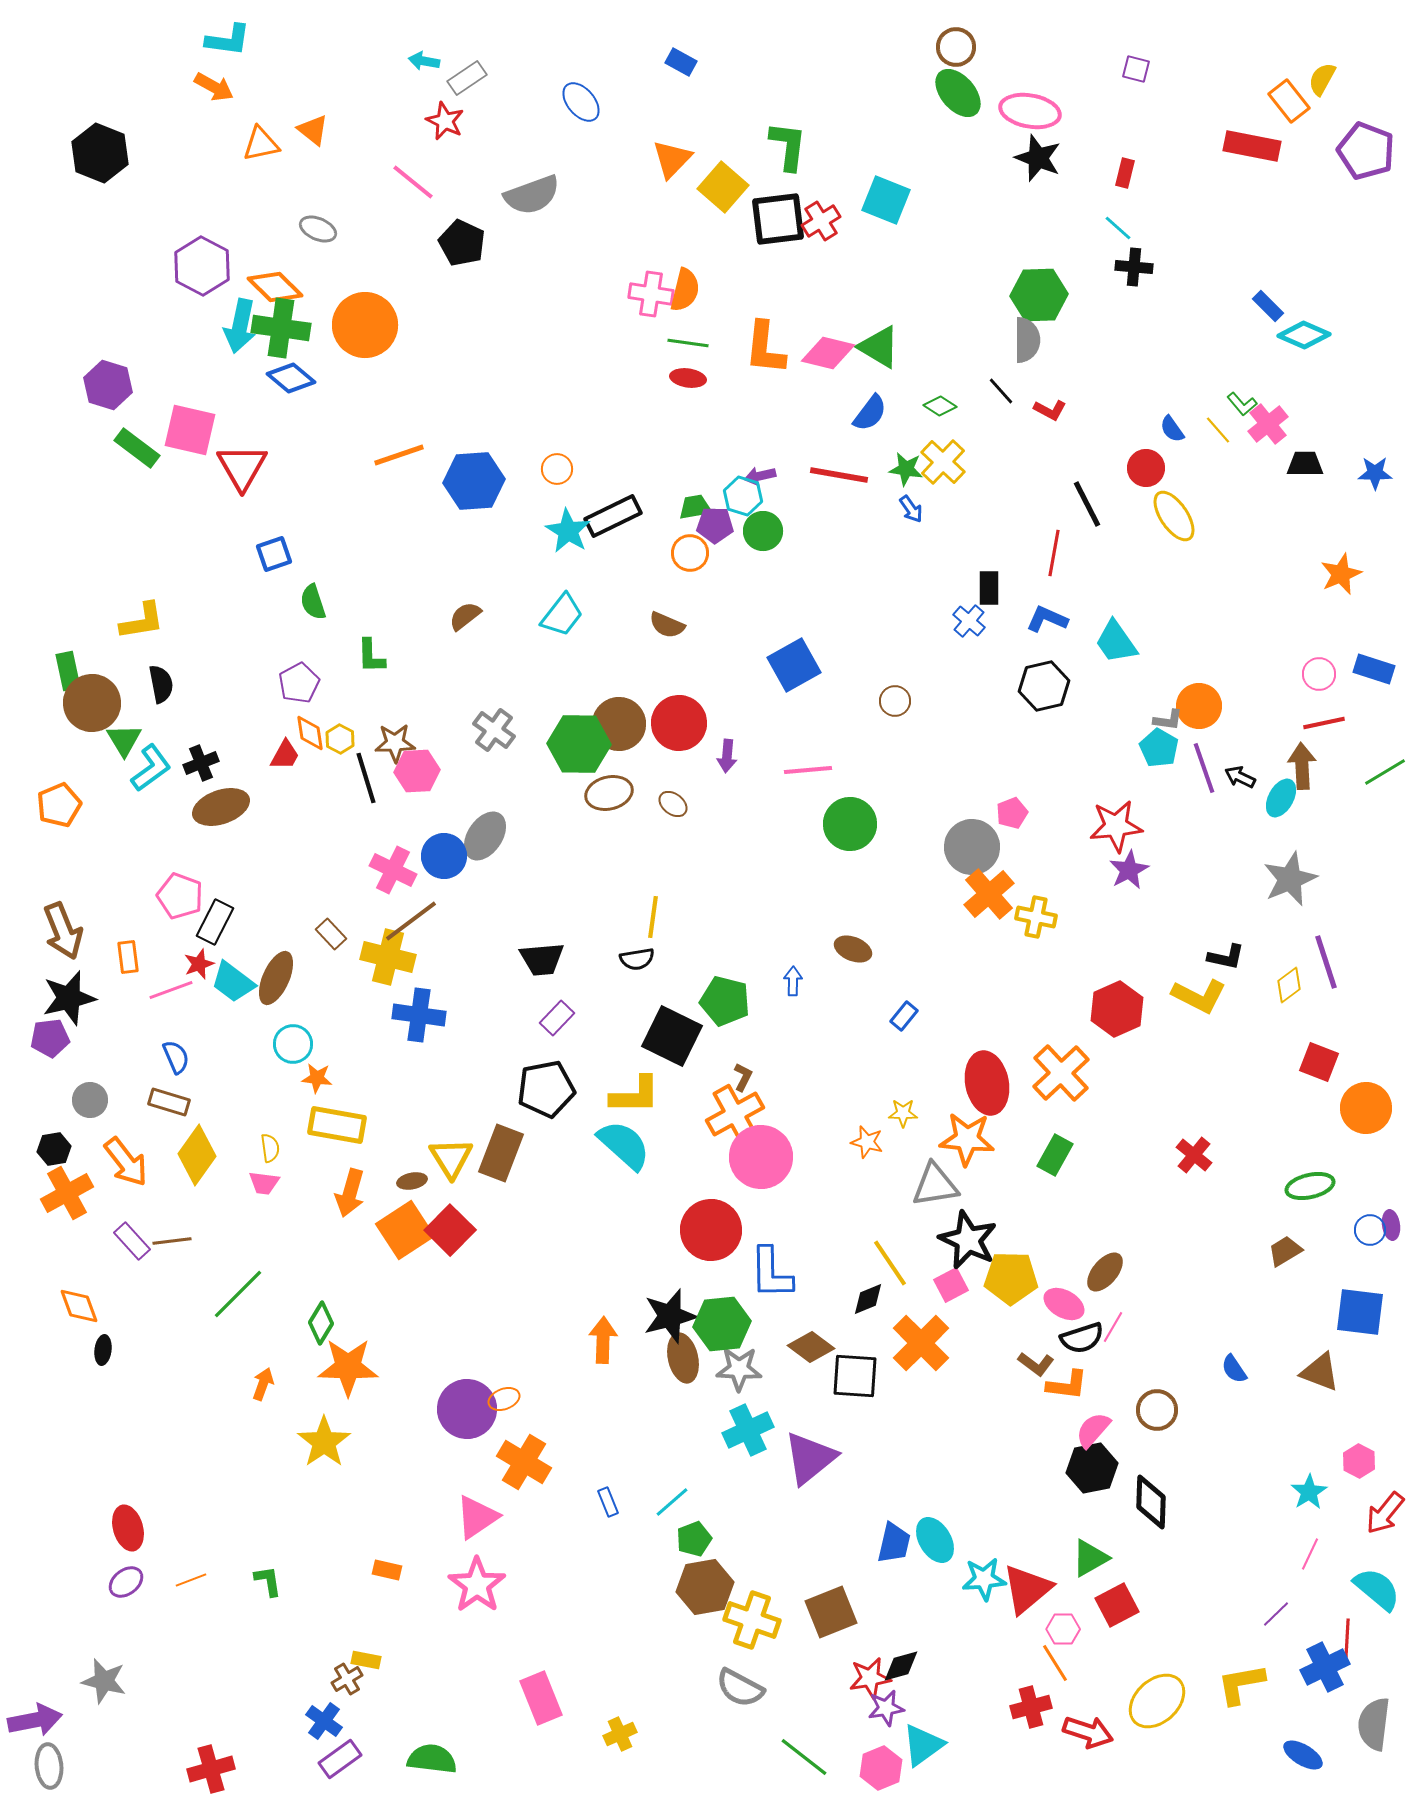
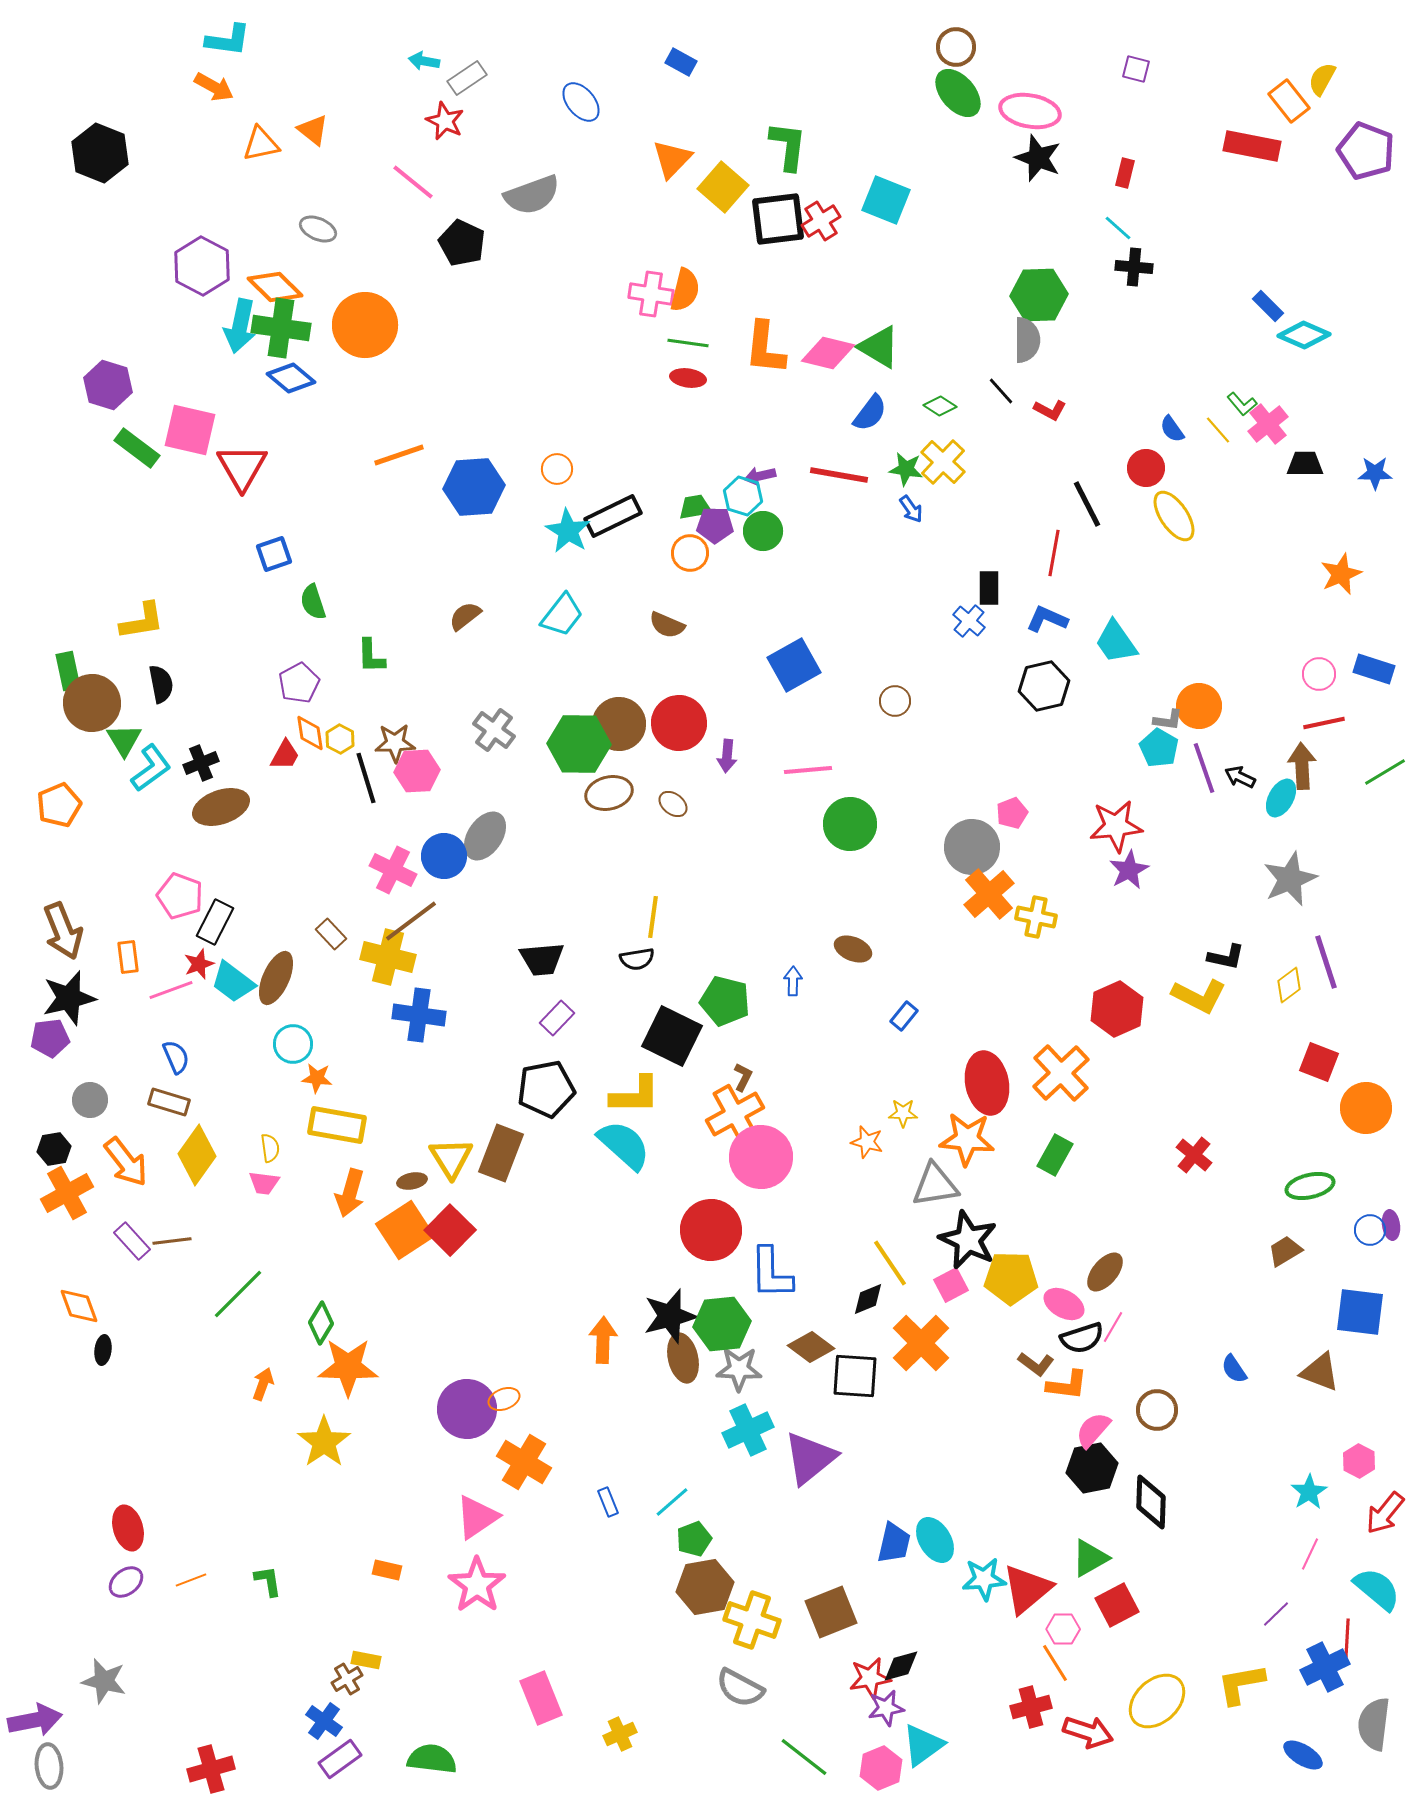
blue hexagon at (474, 481): moved 6 px down
